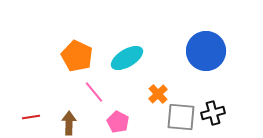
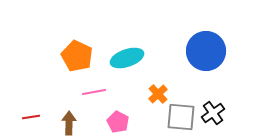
cyan ellipse: rotated 12 degrees clockwise
pink line: rotated 60 degrees counterclockwise
black cross: rotated 20 degrees counterclockwise
